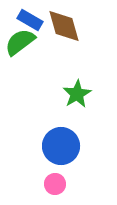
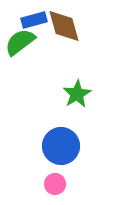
blue rectangle: moved 4 px right; rotated 45 degrees counterclockwise
